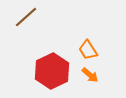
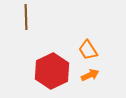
brown line: rotated 50 degrees counterclockwise
orange arrow: rotated 66 degrees counterclockwise
